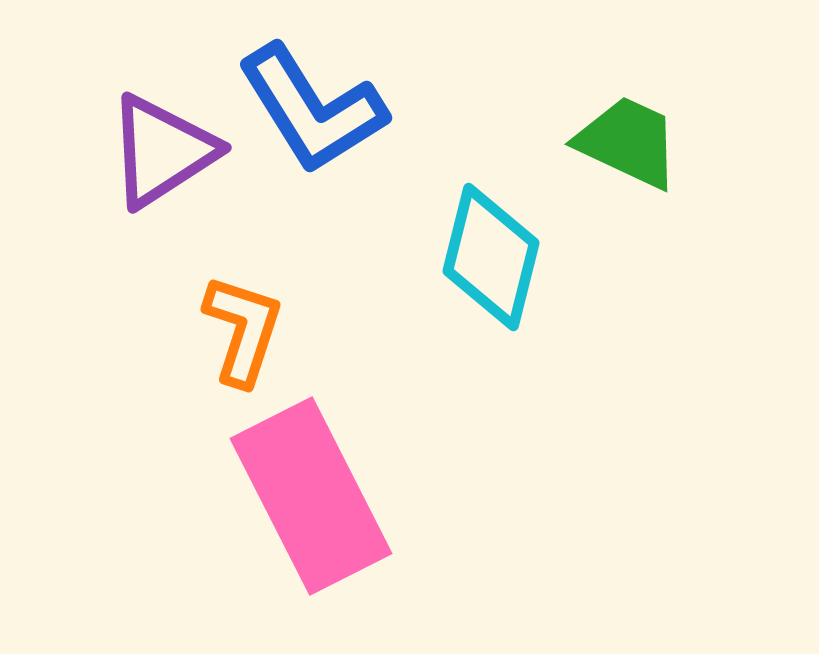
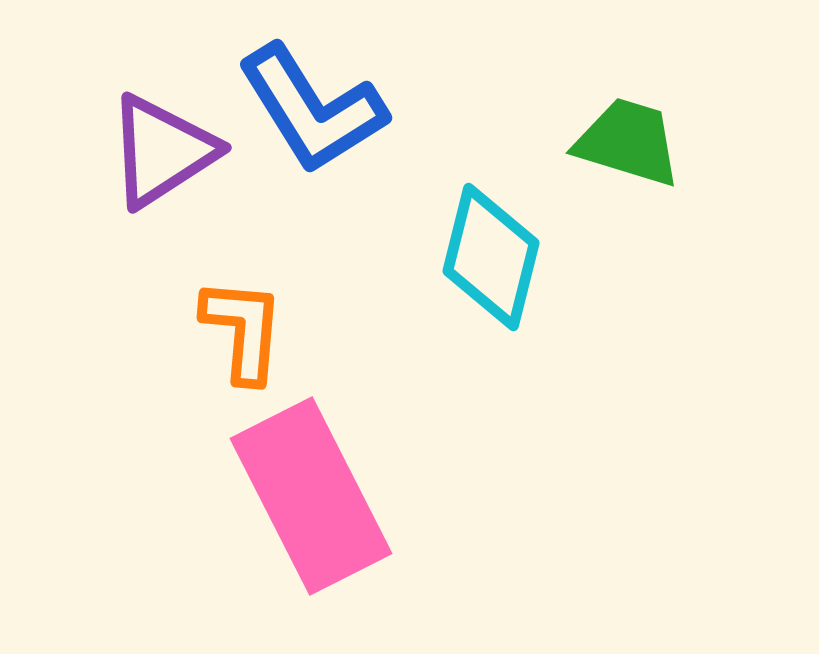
green trapezoid: rotated 8 degrees counterclockwise
orange L-shape: rotated 13 degrees counterclockwise
